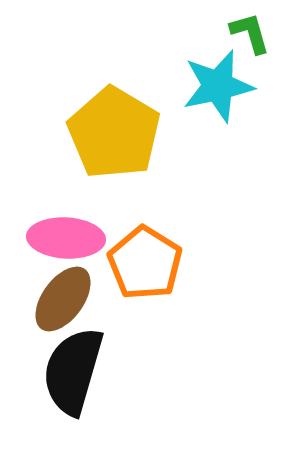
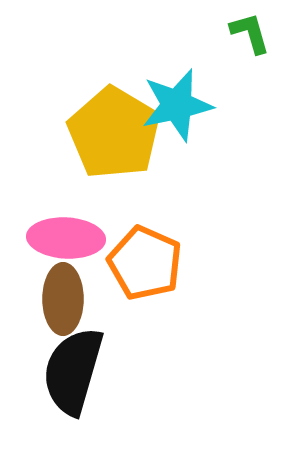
cyan star: moved 41 px left, 19 px down
orange pentagon: rotated 8 degrees counterclockwise
brown ellipse: rotated 36 degrees counterclockwise
